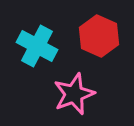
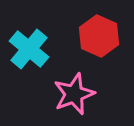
cyan cross: moved 8 px left, 3 px down; rotated 12 degrees clockwise
